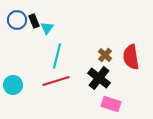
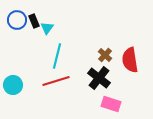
red semicircle: moved 1 px left, 3 px down
